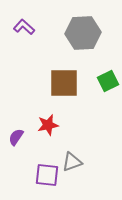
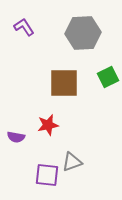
purple L-shape: rotated 15 degrees clockwise
green square: moved 4 px up
purple semicircle: rotated 114 degrees counterclockwise
